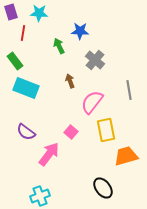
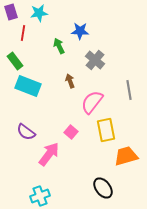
cyan star: rotated 12 degrees counterclockwise
cyan rectangle: moved 2 px right, 2 px up
